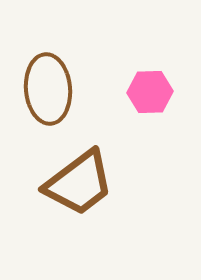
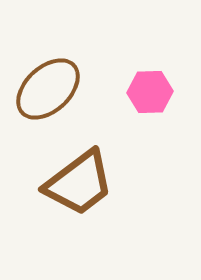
brown ellipse: rotated 52 degrees clockwise
